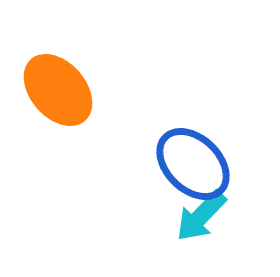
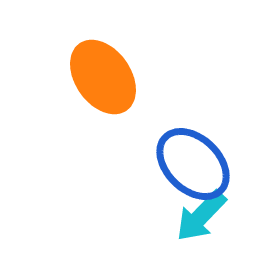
orange ellipse: moved 45 px right, 13 px up; rotated 6 degrees clockwise
